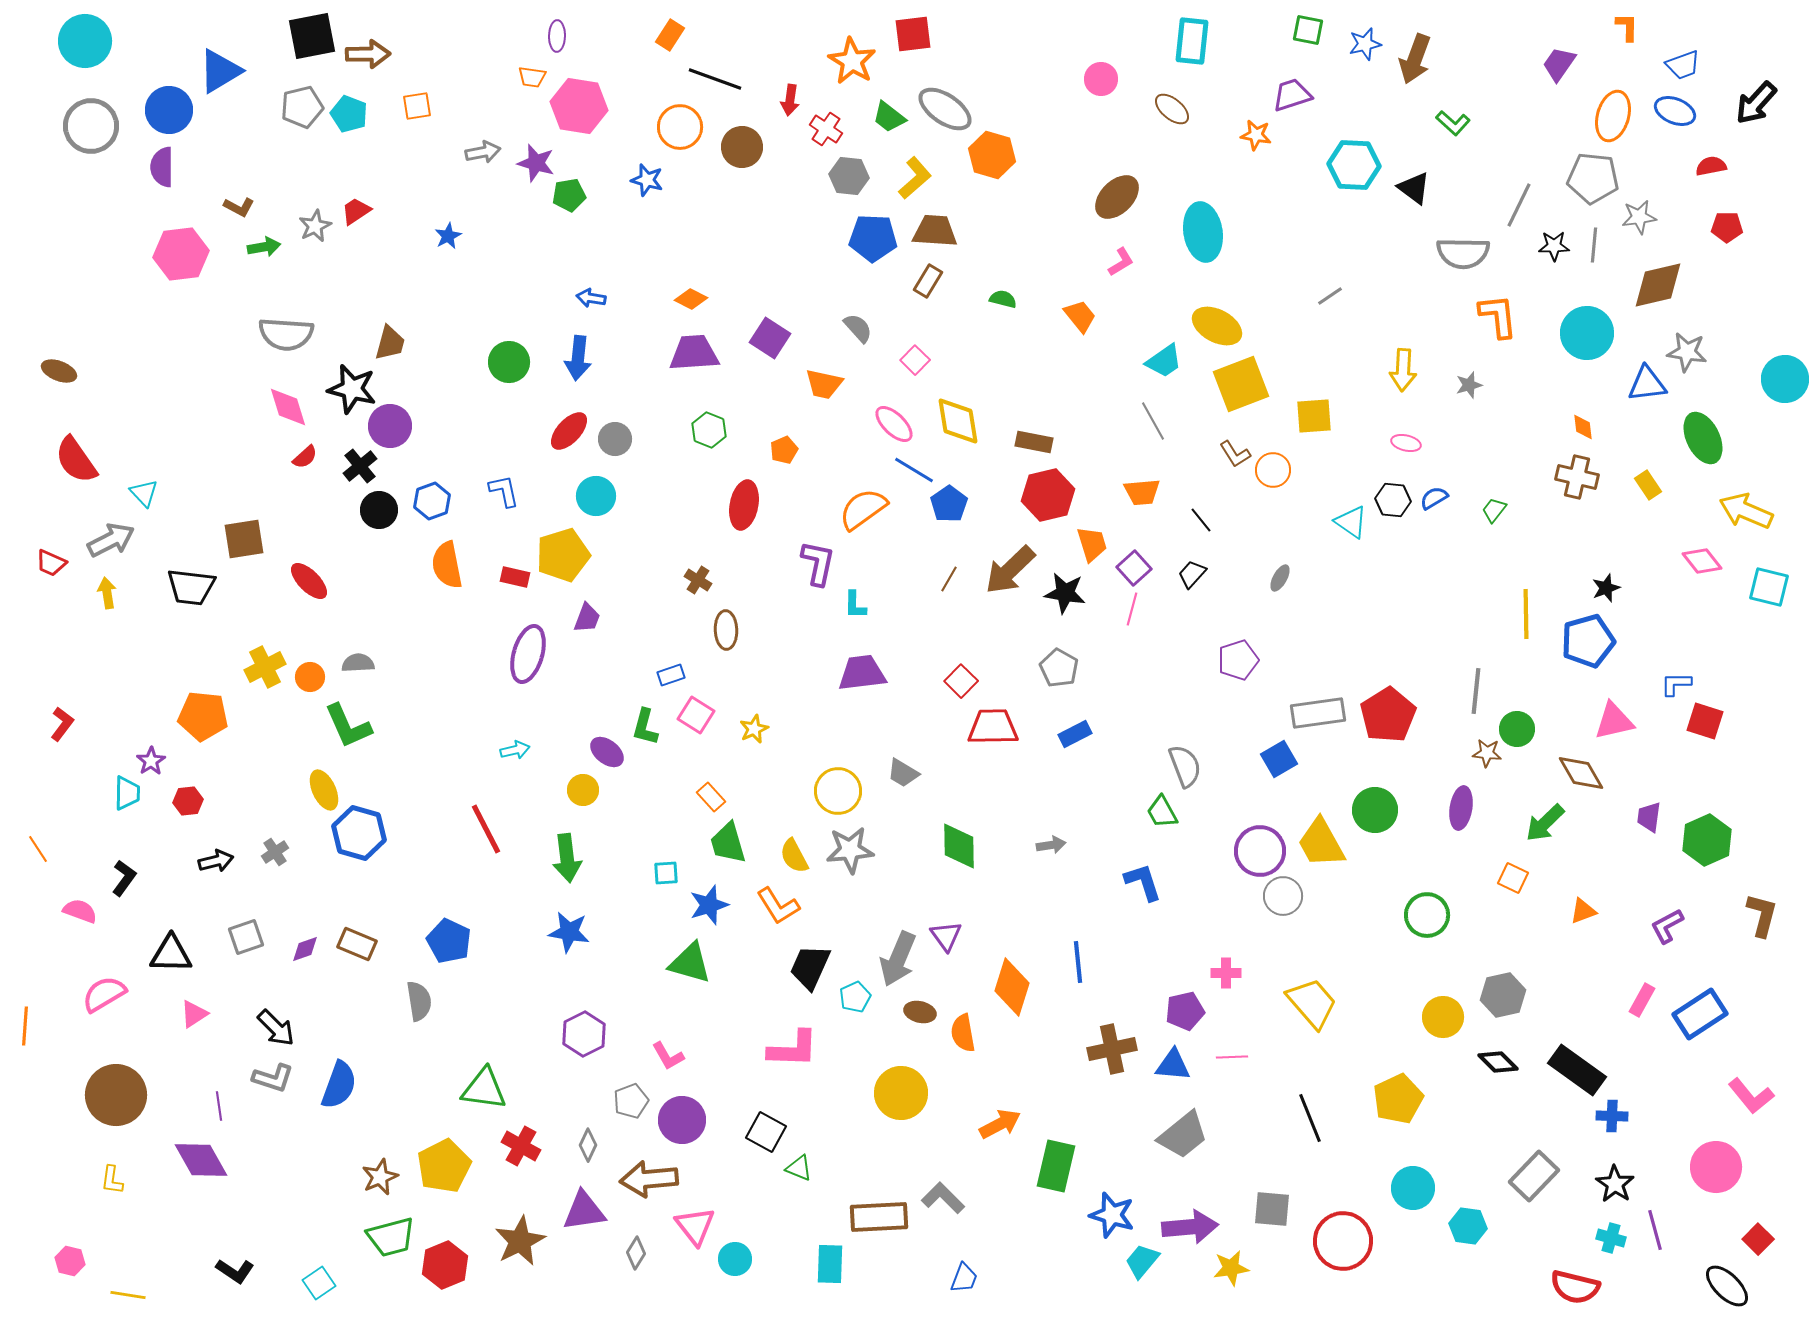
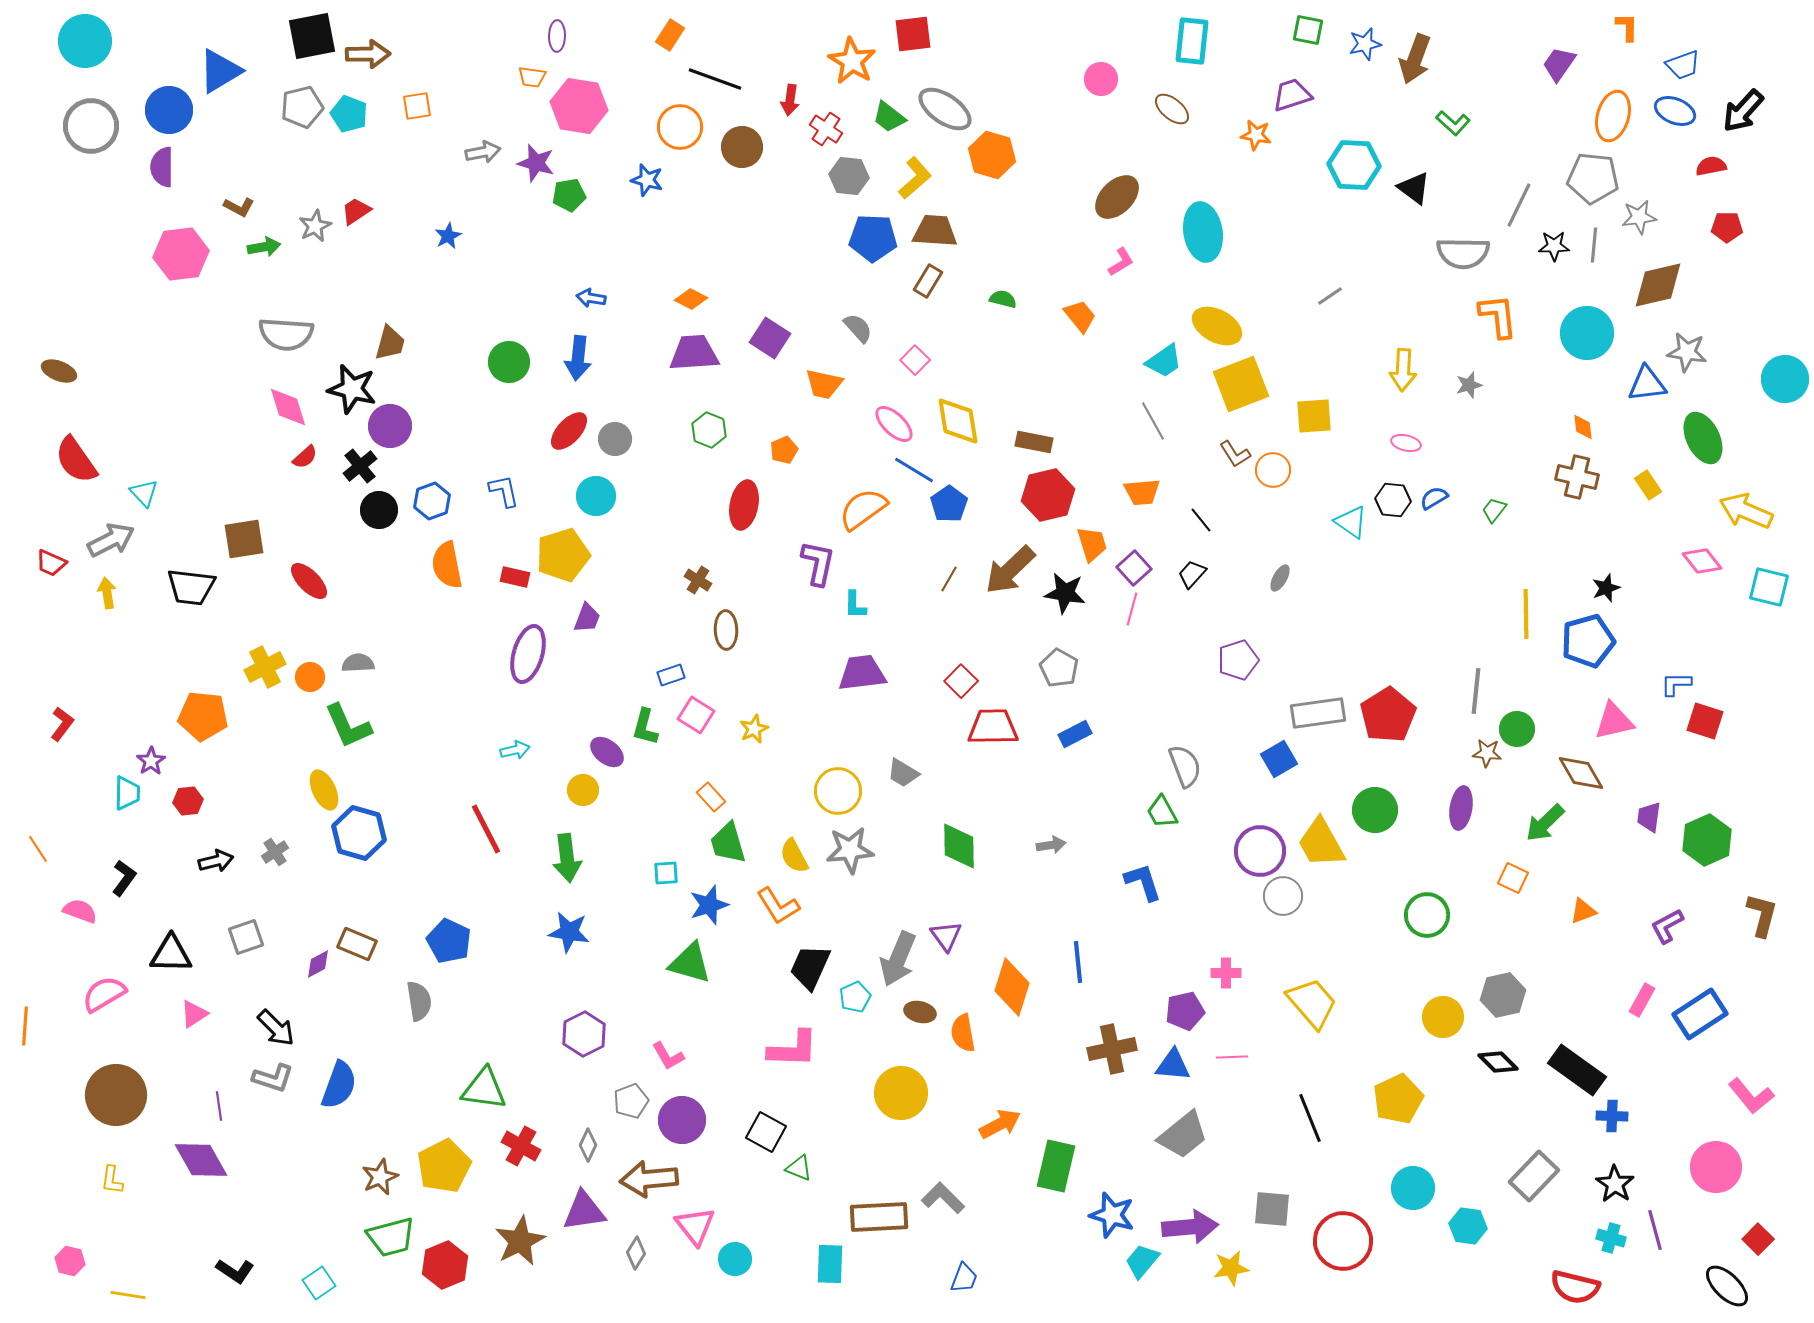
black arrow at (1756, 103): moved 13 px left, 8 px down
purple diamond at (305, 949): moved 13 px right, 15 px down; rotated 8 degrees counterclockwise
